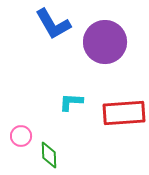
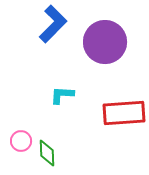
blue L-shape: rotated 105 degrees counterclockwise
cyan L-shape: moved 9 px left, 7 px up
pink circle: moved 5 px down
green diamond: moved 2 px left, 2 px up
